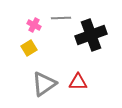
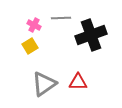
yellow square: moved 1 px right, 2 px up
